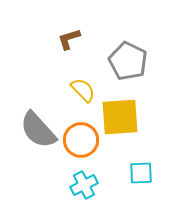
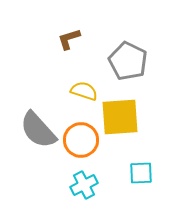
yellow semicircle: moved 1 px right, 1 px down; rotated 28 degrees counterclockwise
